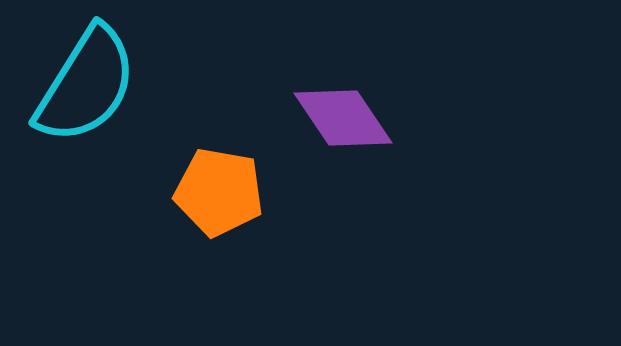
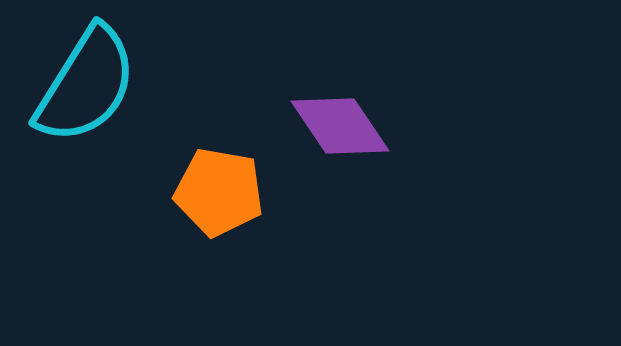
purple diamond: moved 3 px left, 8 px down
